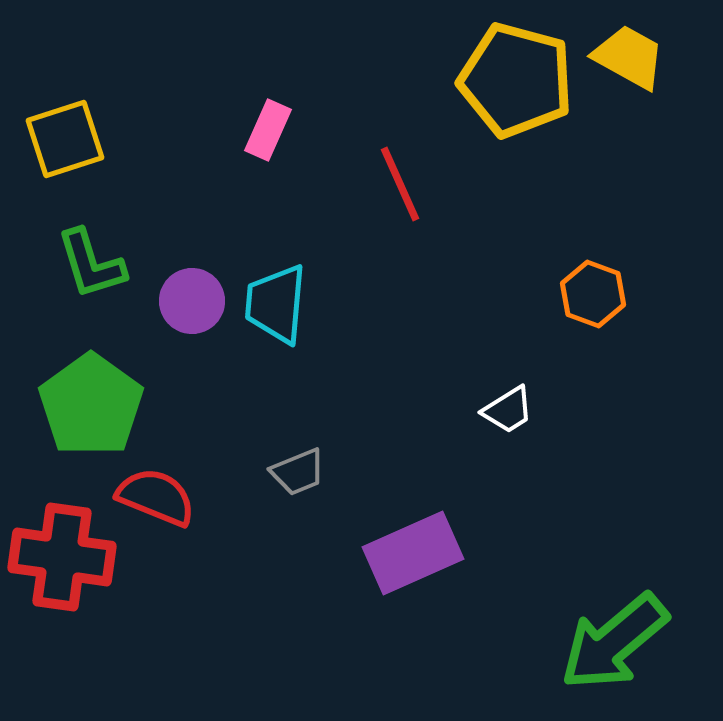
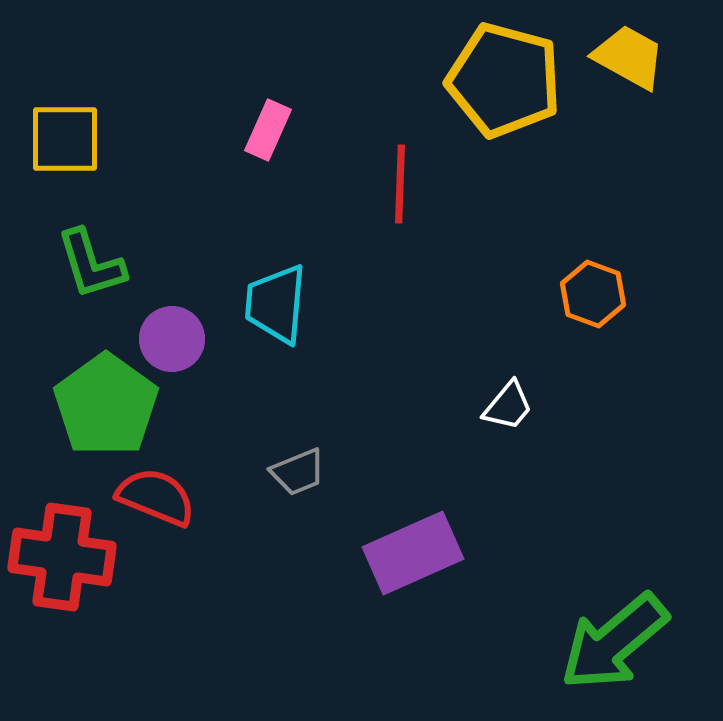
yellow pentagon: moved 12 px left
yellow square: rotated 18 degrees clockwise
red line: rotated 26 degrees clockwise
purple circle: moved 20 px left, 38 px down
green pentagon: moved 15 px right
white trapezoid: moved 4 px up; rotated 18 degrees counterclockwise
